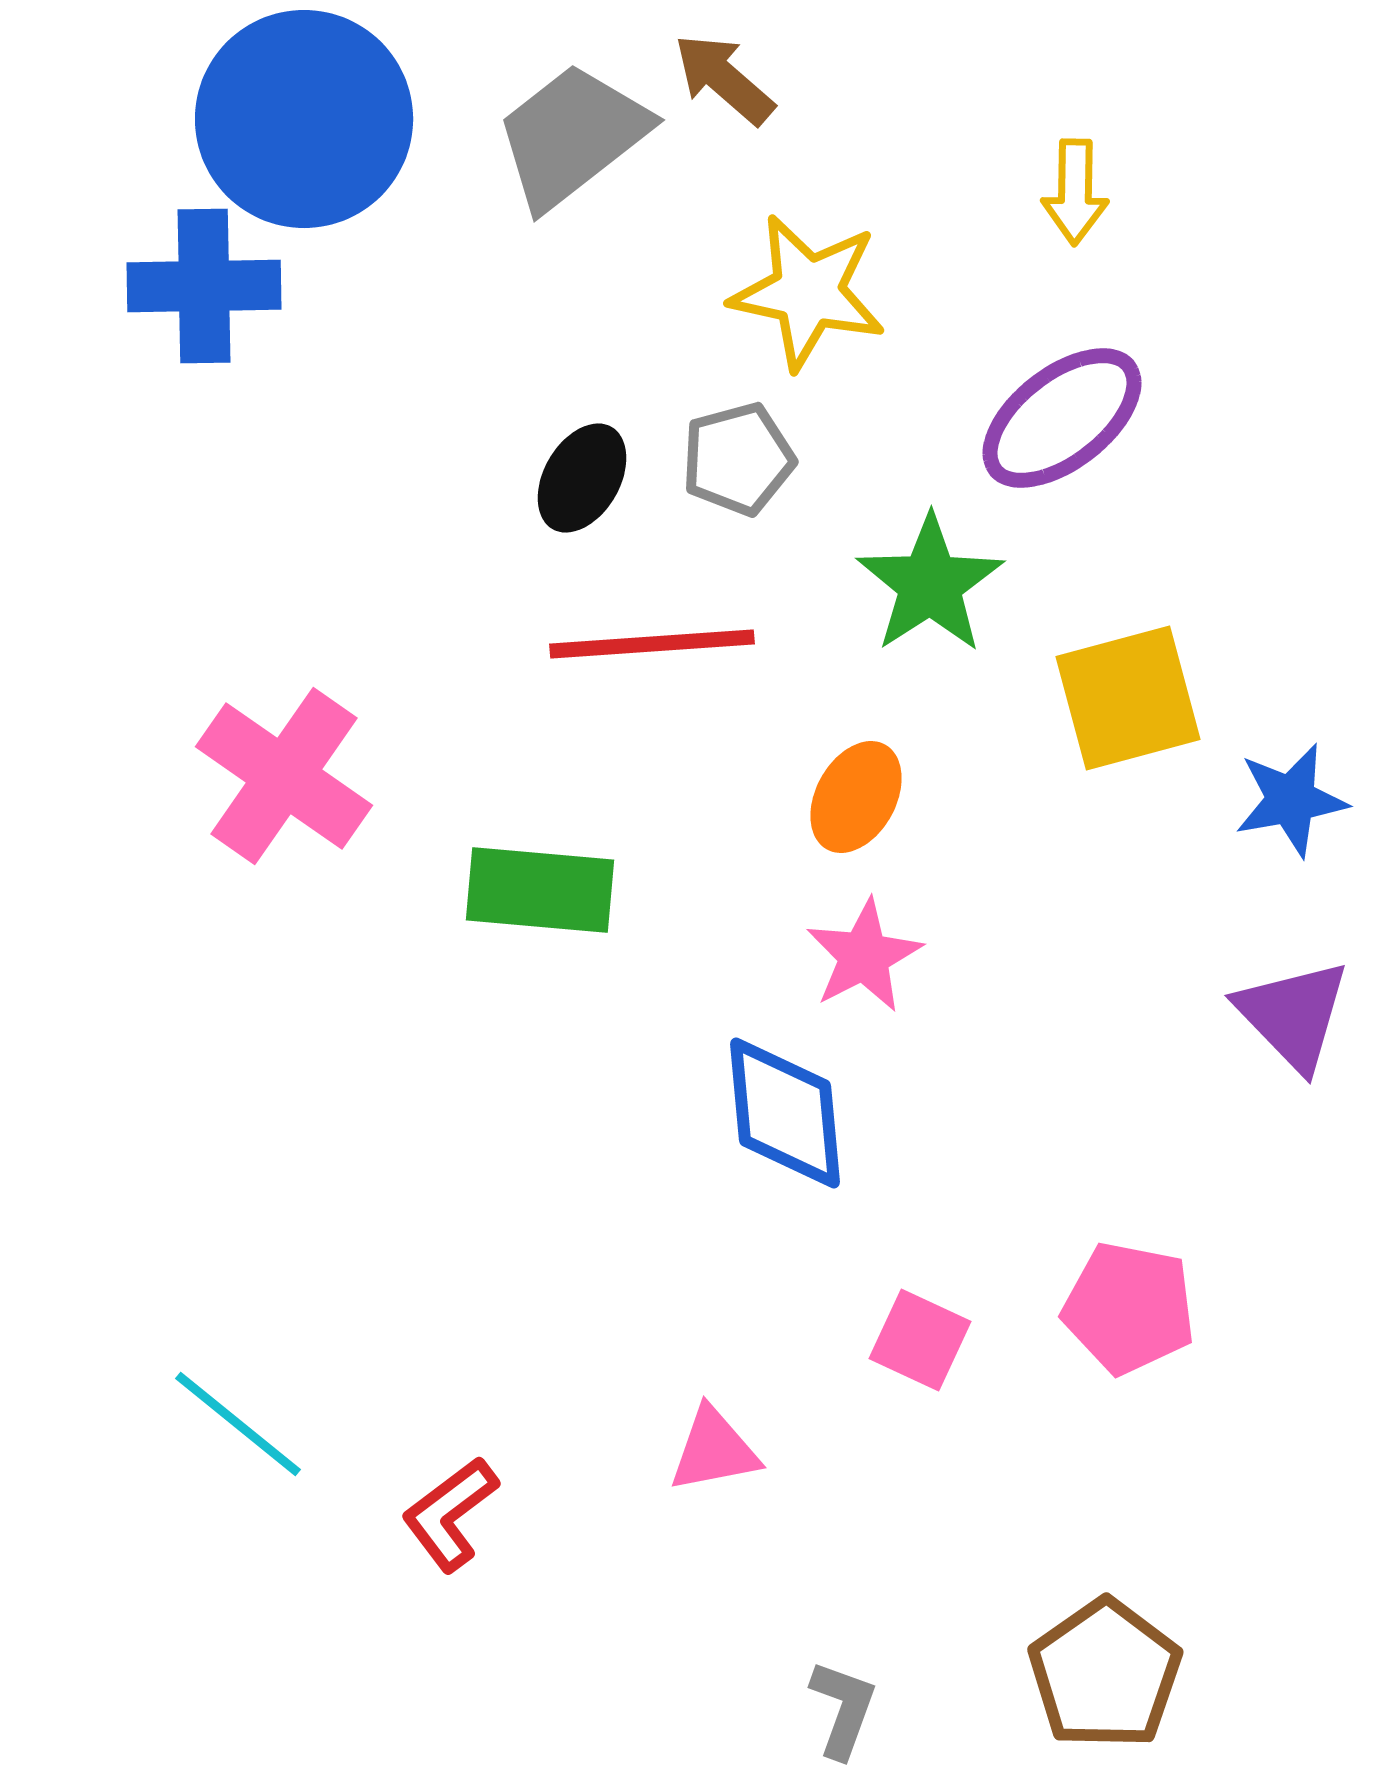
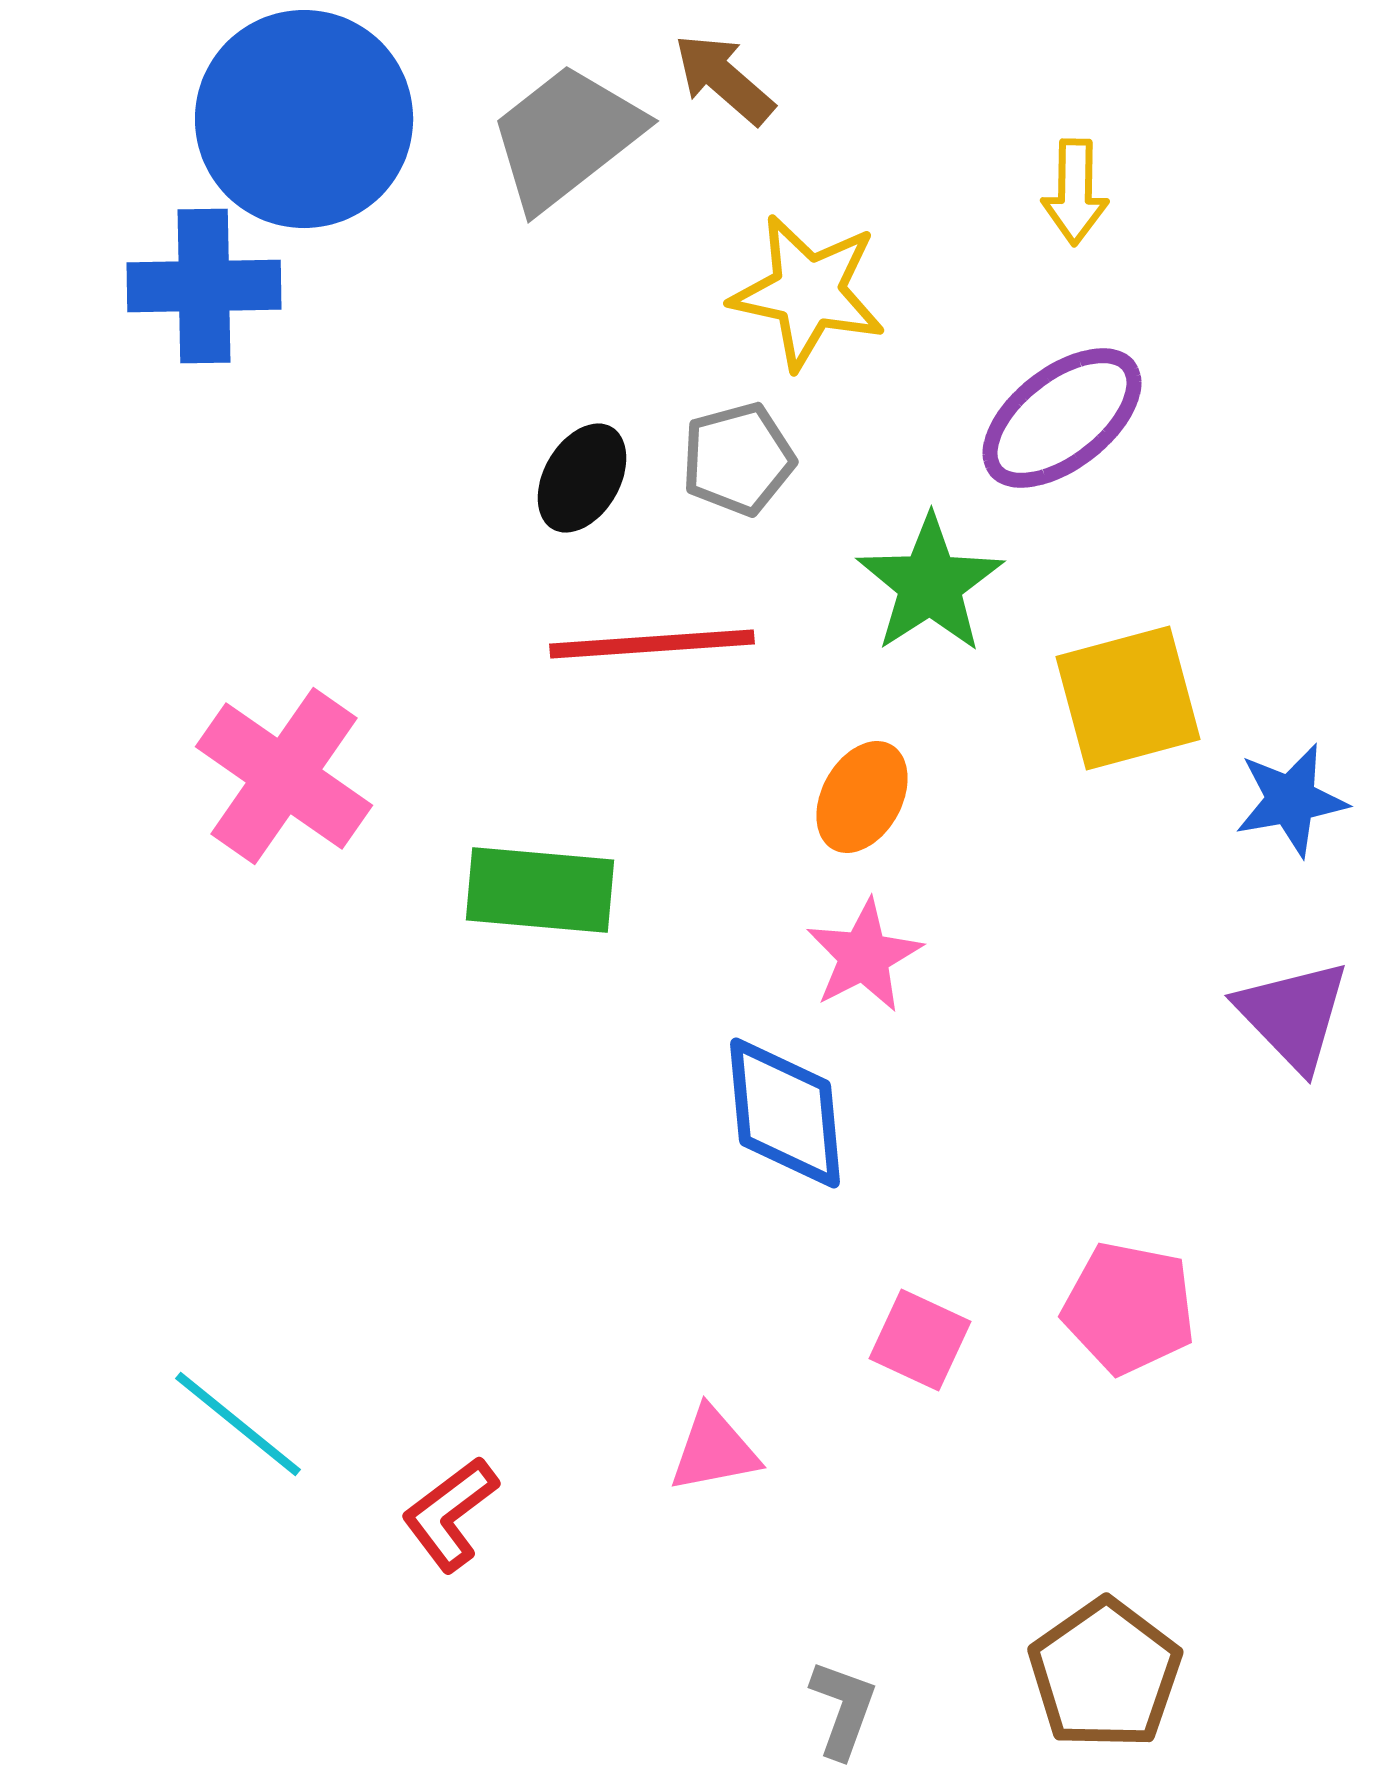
gray trapezoid: moved 6 px left, 1 px down
orange ellipse: moved 6 px right
